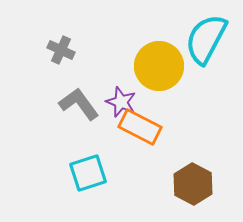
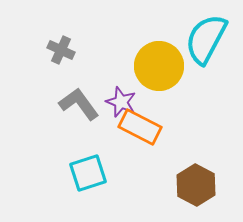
brown hexagon: moved 3 px right, 1 px down
